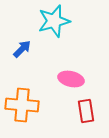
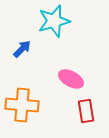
pink ellipse: rotated 15 degrees clockwise
